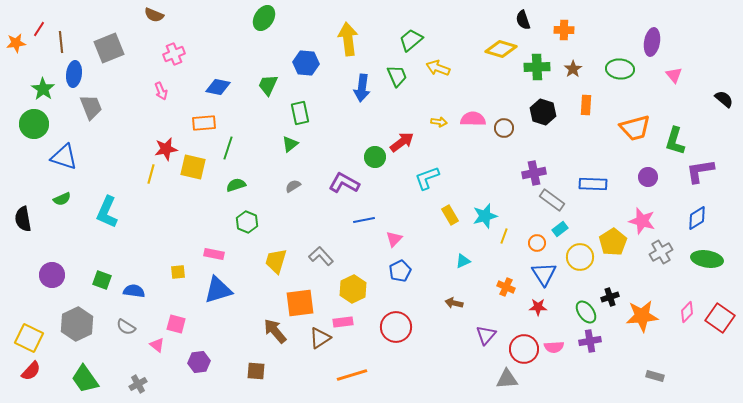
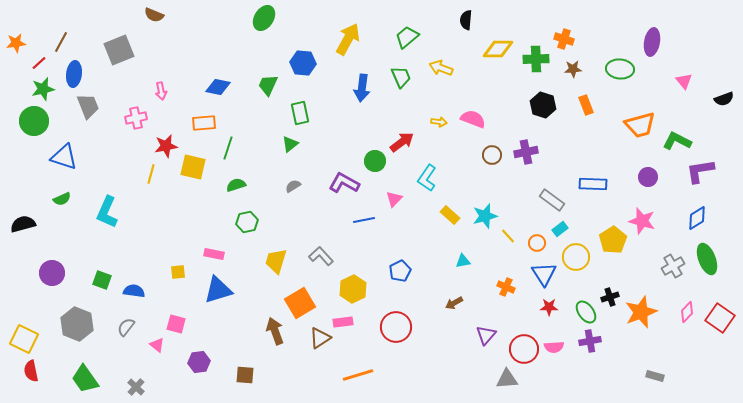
black semicircle at (523, 20): moved 57 px left; rotated 24 degrees clockwise
red line at (39, 29): moved 34 px down; rotated 14 degrees clockwise
orange cross at (564, 30): moved 9 px down; rotated 18 degrees clockwise
yellow arrow at (348, 39): rotated 36 degrees clockwise
green trapezoid at (411, 40): moved 4 px left, 3 px up
brown line at (61, 42): rotated 35 degrees clockwise
gray square at (109, 48): moved 10 px right, 2 px down
yellow diamond at (501, 49): moved 3 px left; rotated 16 degrees counterclockwise
pink cross at (174, 54): moved 38 px left, 64 px down; rotated 10 degrees clockwise
blue hexagon at (306, 63): moved 3 px left
green cross at (537, 67): moved 1 px left, 8 px up
yellow arrow at (438, 68): moved 3 px right
brown star at (573, 69): rotated 30 degrees clockwise
pink triangle at (674, 75): moved 10 px right, 6 px down
green trapezoid at (397, 76): moved 4 px right, 1 px down
green star at (43, 89): rotated 25 degrees clockwise
pink arrow at (161, 91): rotated 12 degrees clockwise
black semicircle at (724, 99): rotated 120 degrees clockwise
orange rectangle at (586, 105): rotated 24 degrees counterclockwise
gray trapezoid at (91, 107): moved 3 px left, 1 px up
black hexagon at (543, 112): moved 7 px up
pink semicircle at (473, 119): rotated 20 degrees clockwise
green circle at (34, 124): moved 3 px up
brown circle at (504, 128): moved 12 px left, 27 px down
orange trapezoid at (635, 128): moved 5 px right, 3 px up
green L-shape at (675, 141): moved 2 px right; rotated 100 degrees clockwise
red star at (166, 149): moved 3 px up
green circle at (375, 157): moved 4 px down
purple cross at (534, 173): moved 8 px left, 21 px up
cyan L-shape at (427, 178): rotated 36 degrees counterclockwise
yellow rectangle at (450, 215): rotated 18 degrees counterclockwise
black semicircle at (23, 219): moved 5 px down; rotated 85 degrees clockwise
green hexagon at (247, 222): rotated 25 degrees clockwise
yellow line at (504, 236): moved 4 px right; rotated 63 degrees counterclockwise
pink triangle at (394, 239): moved 40 px up
yellow pentagon at (613, 242): moved 2 px up
gray cross at (661, 252): moved 12 px right, 14 px down
yellow circle at (580, 257): moved 4 px left
green ellipse at (707, 259): rotated 60 degrees clockwise
cyan triangle at (463, 261): rotated 14 degrees clockwise
purple circle at (52, 275): moved 2 px up
orange square at (300, 303): rotated 24 degrees counterclockwise
brown arrow at (454, 303): rotated 42 degrees counterclockwise
red star at (538, 307): moved 11 px right
orange star at (642, 316): moved 1 px left, 4 px up; rotated 16 degrees counterclockwise
gray hexagon at (77, 324): rotated 12 degrees counterclockwise
gray semicircle at (126, 327): rotated 96 degrees clockwise
brown arrow at (275, 331): rotated 20 degrees clockwise
yellow square at (29, 338): moved 5 px left, 1 px down
red semicircle at (31, 371): rotated 125 degrees clockwise
brown square at (256, 371): moved 11 px left, 4 px down
orange line at (352, 375): moved 6 px right
gray cross at (138, 384): moved 2 px left, 3 px down; rotated 18 degrees counterclockwise
